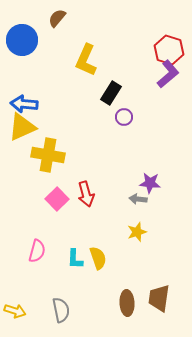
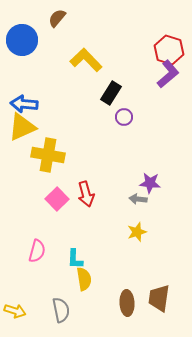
yellow L-shape: rotated 112 degrees clockwise
yellow semicircle: moved 14 px left, 21 px down; rotated 10 degrees clockwise
